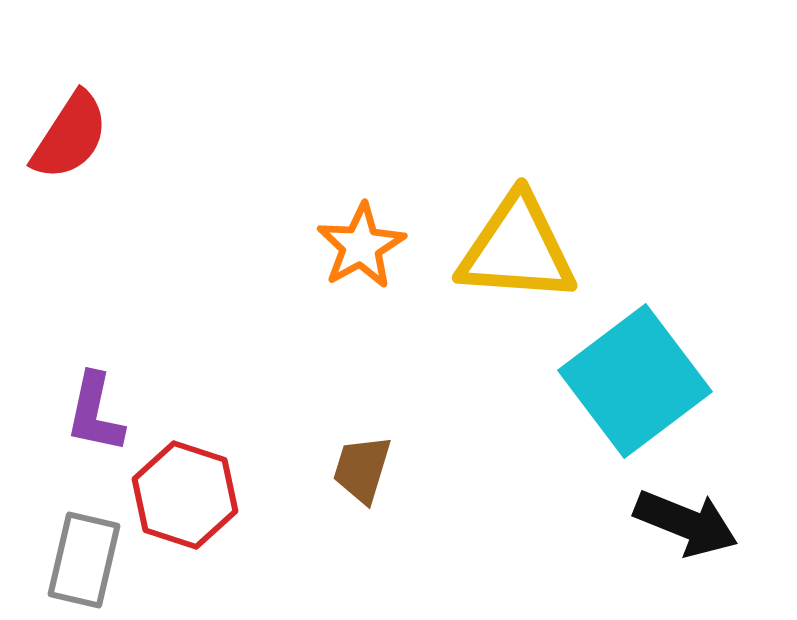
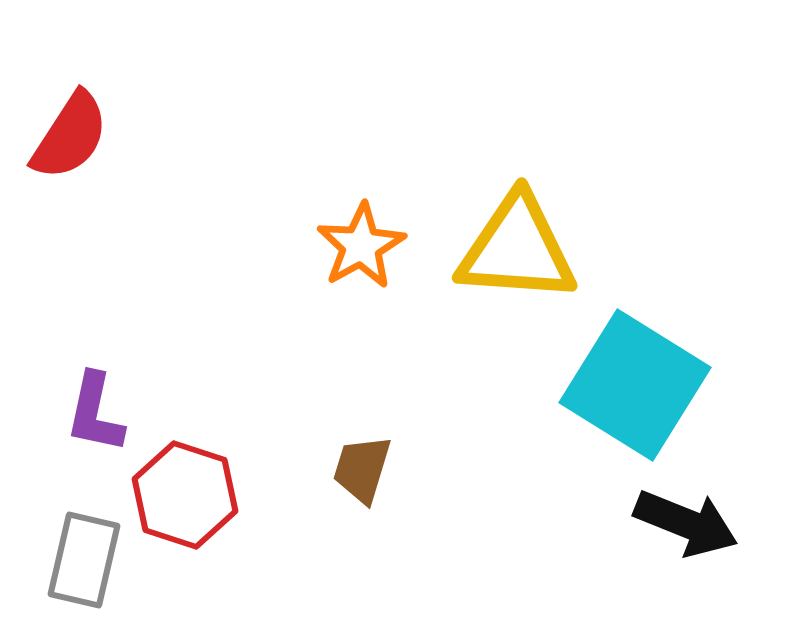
cyan square: moved 4 px down; rotated 21 degrees counterclockwise
